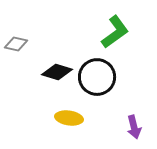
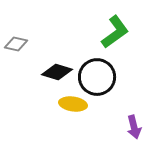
yellow ellipse: moved 4 px right, 14 px up
